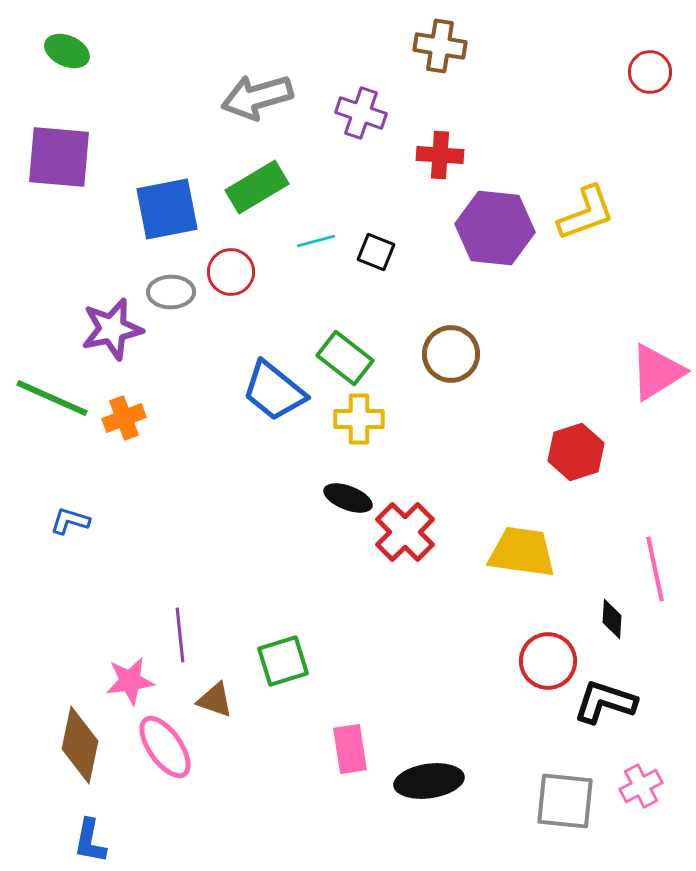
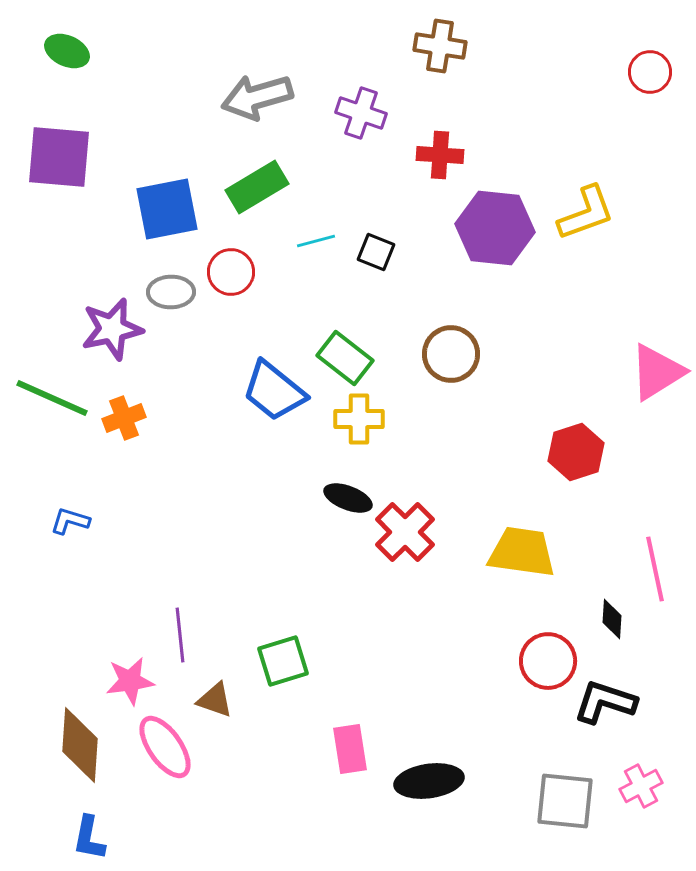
brown diamond at (80, 745): rotated 8 degrees counterclockwise
blue L-shape at (90, 841): moved 1 px left, 3 px up
